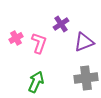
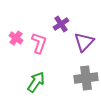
pink cross: rotated 24 degrees counterclockwise
purple triangle: rotated 25 degrees counterclockwise
green arrow: rotated 10 degrees clockwise
